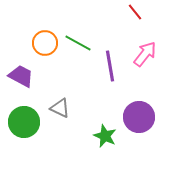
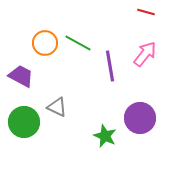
red line: moved 11 px right; rotated 36 degrees counterclockwise
gray triangle: moved 3 px left, 1 px up
purple circle: moved 1 px right, 1 px down
